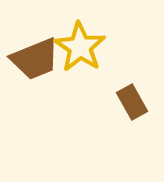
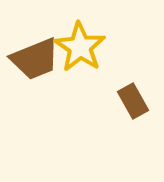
brown rectangle: moved 1 px right, 1 px up
